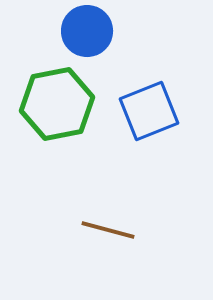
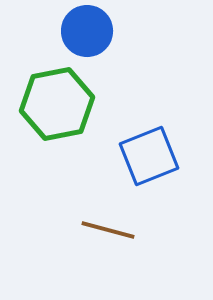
blue square: moved 45 px down
